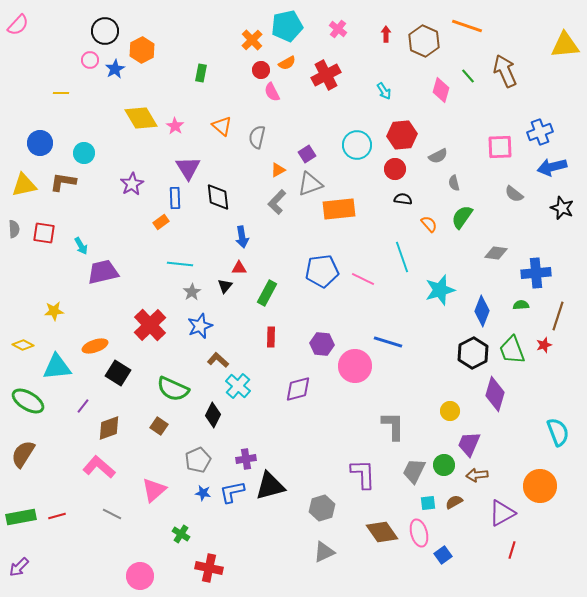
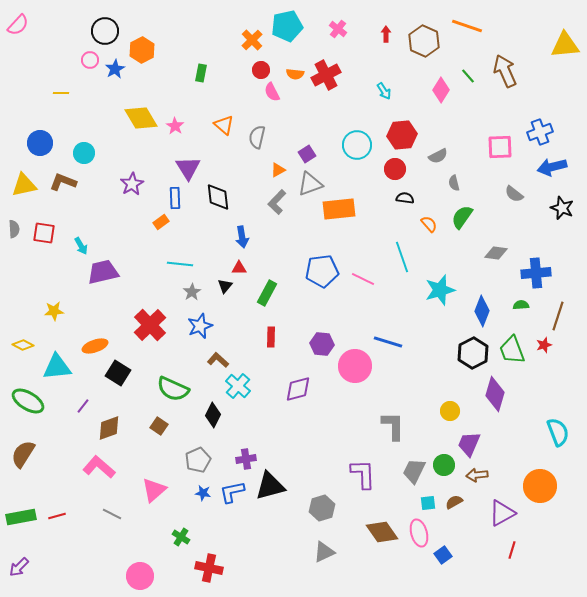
orange semicircle at (287, 63): moved 8 px right, 11 px down; rotated 36 degrees clockwise
pink diamond at (441, 90): rotated 15 degrees clockwise
orange triangle at (222, 126): moved 2 px right, 1 px up
brown L-shape at (63, 182): rotated 12 degrees clockwise
black semicircle at (403, 199): moved 2 px right, 1 px up
green cross at (181, 534): moved 3 px down
